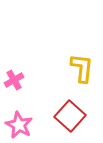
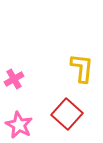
pink cross: moved 1 px up
red square: moved 3 px left, 2 px up
